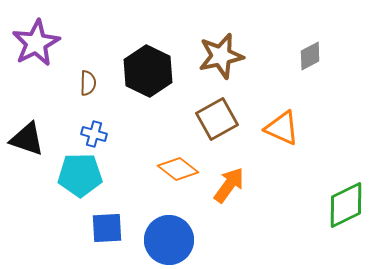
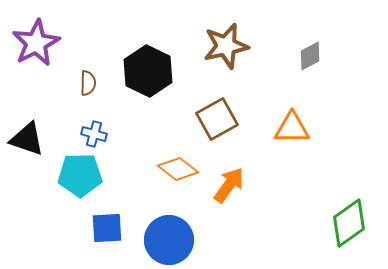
brown star: moved 5 px right, 10 px up
orange triangle: moved 10 px right; rotated 24 degrees counterclockwise
green diamond: moved 3 px right, 18 px down; rotated 9 degrees counterclockwise
